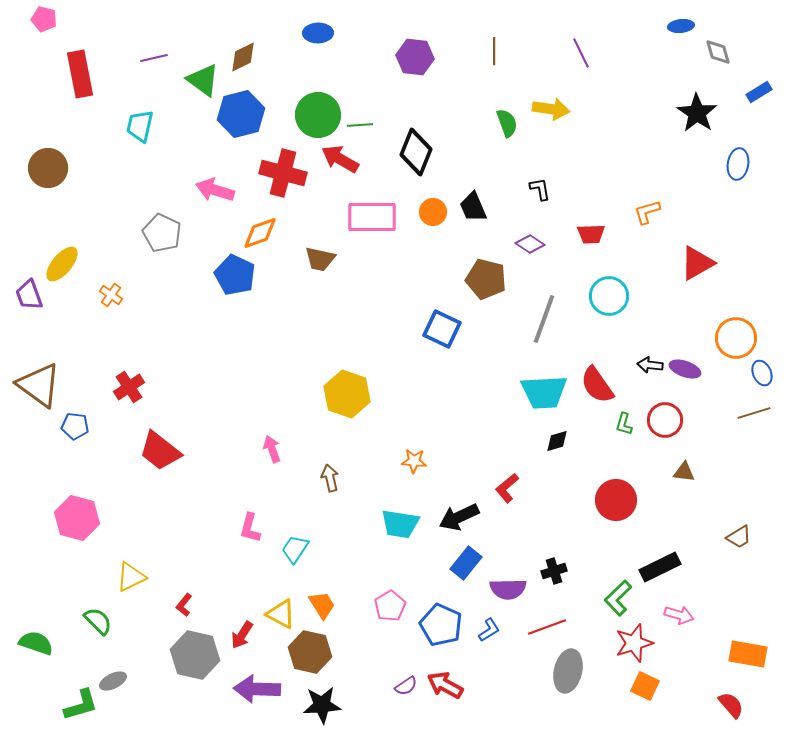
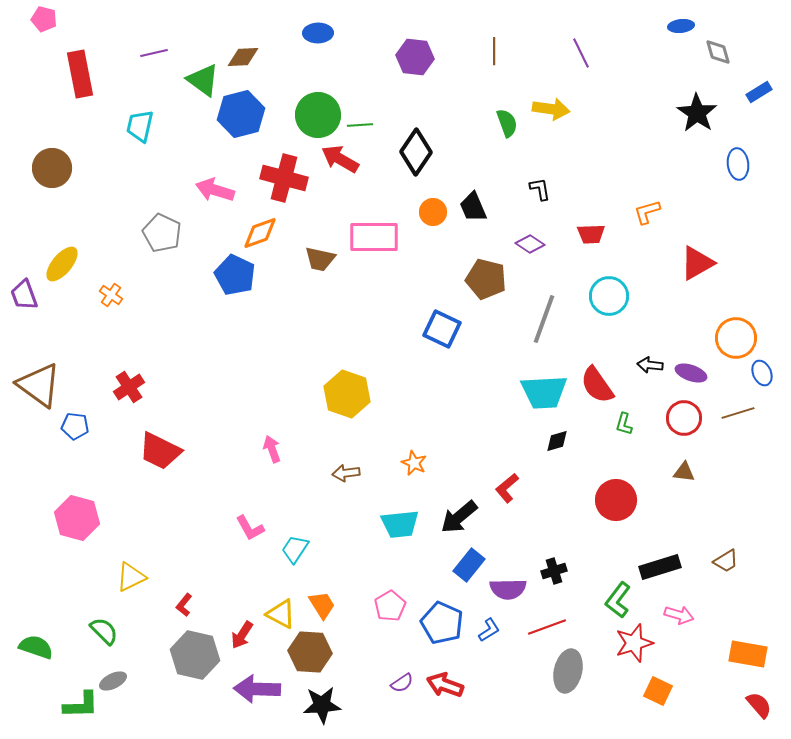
brown diamond at (243, 57): rotated 24 degrees clockwise
purple line at (154, 58): moved 5 px up
black diamond at (416, 152): rotated 12 degrees clockwise
blue ellipse at (738, 164): rotated 16 degrees counterclockwise
brown circle at (48, 168): moved 4 px right
red cross at (283, 173): moved 1 px right, 5 px down
pink rectangle at (372, 217): moved 2 px right, 20 px down
purple trapezoid at (29, 295): moved 5 px left
purple ellipse at (685, 369): moved 6 px right, 4 px down
brown line at (754, 413): moved 16 px left
red circle at (665, 420): moved 19 px right, 2 px up
red trapezoid at (160, 451): rotated 12 degrees counterclockwise
orange star at (414, 461): moved 2 px down; rotated 20 degrees clockwise
brown arrow at (330, 478): moved 16 px right, 5 px up; rotated 84 degrees counterclockwise
black arrow at (459, 517): rotated 15 degrees counterclockwise
cyan trapezoid at (400, 524): rotated 15 degrees counterclockwise
pink L-shape at (250, 528): rotated 44 degrees counterclockwise
brown trapezoid at (739, 537): moved 13 px left, 24 px down
blue rectangle at (466, 563): moved 3 px right, 2 px down
black rectangle at (660, 567): rotated 9 degrees clockwise
green L-shape at (618, 598): moved 2 px down; rotated 9 degrees counterclockwise
green semicircle at (98, 621): moved 6 px right, 10 px down
blue pentagon at (441, 625): moved 1 px right, 2 px up
green semicircle at (36, 643): moved 4 px down
brown hexagon at (310, 652): rotated 9 degrees counterclockwise
red arrow at (445, 685): rotated 9 degrees counterclockwise
purple semicircle at (406, 686): moved 4 px left, 3 px up
orange square at (645, 686): moved 13 px right, 5 px down
green L-shape at (81, 705): rotated 15 degrees clockwise
red semicircle at (731, 705): moved 28 px right
